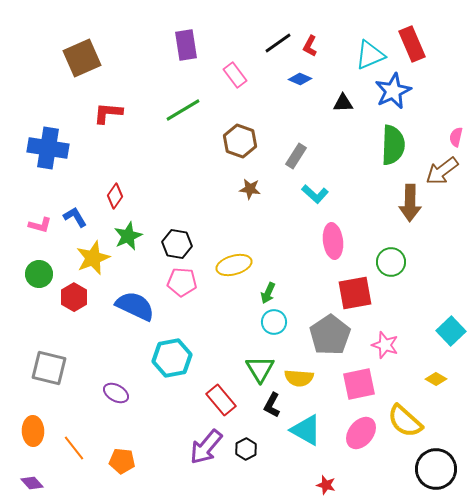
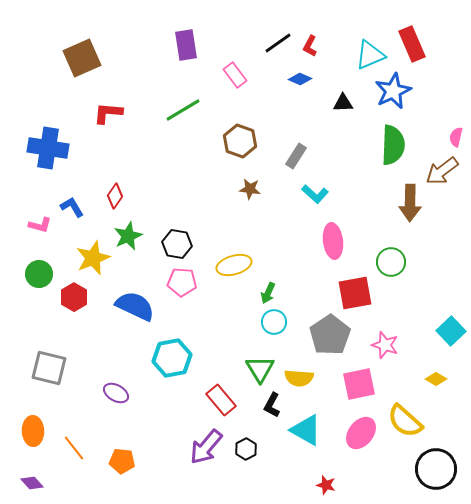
blue L-shape at (75, 217): moved 3 px left, 10 px up
